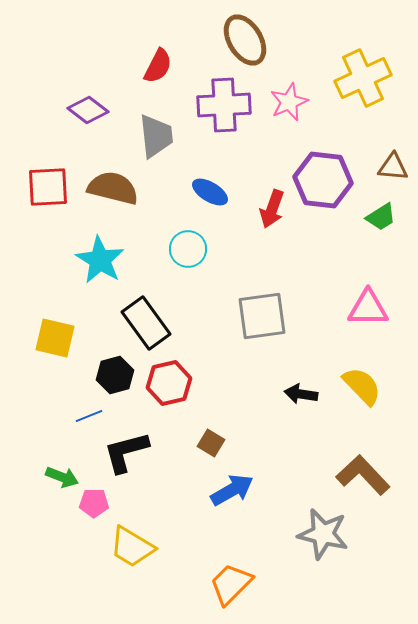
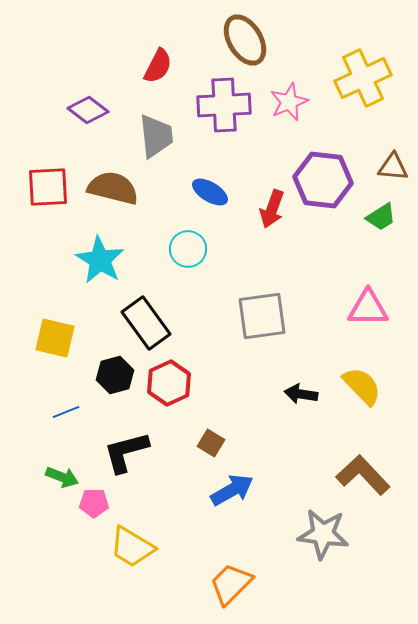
red hexagon: rotated 12 degrees counterclockwise
blue line: moved 23 px left, 4 px up
gray star: rotated 6 degrees counterclockwise
